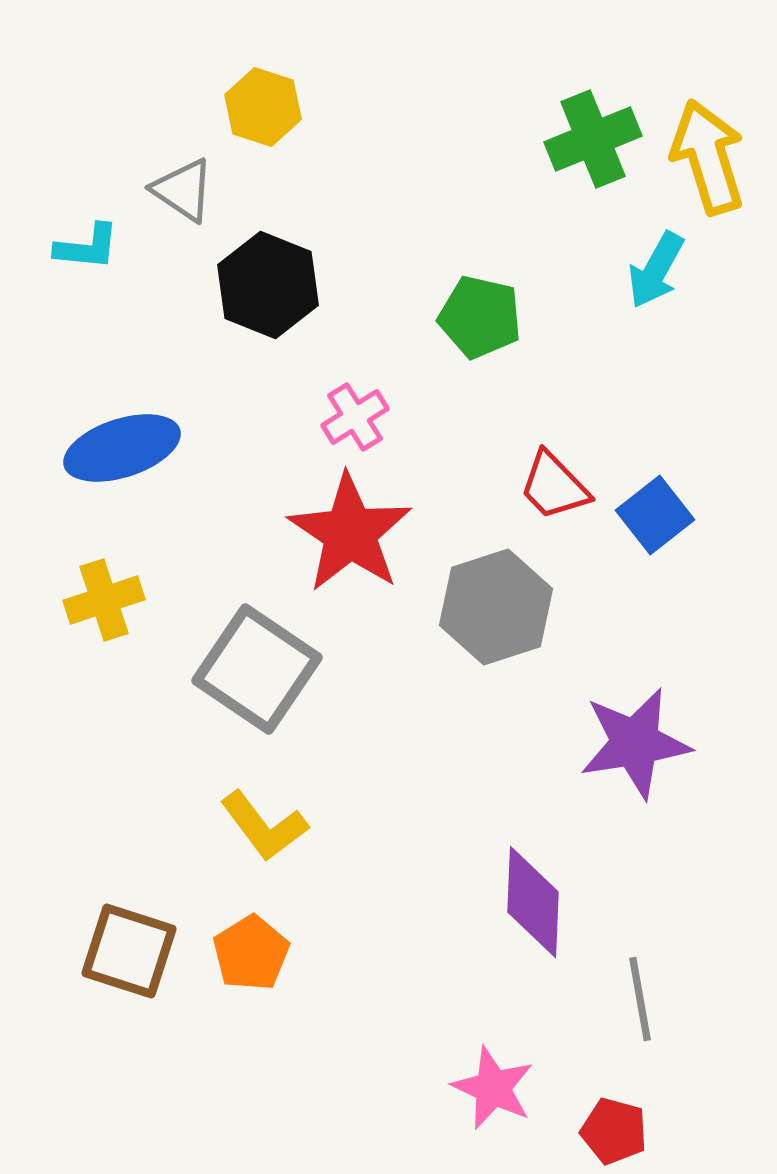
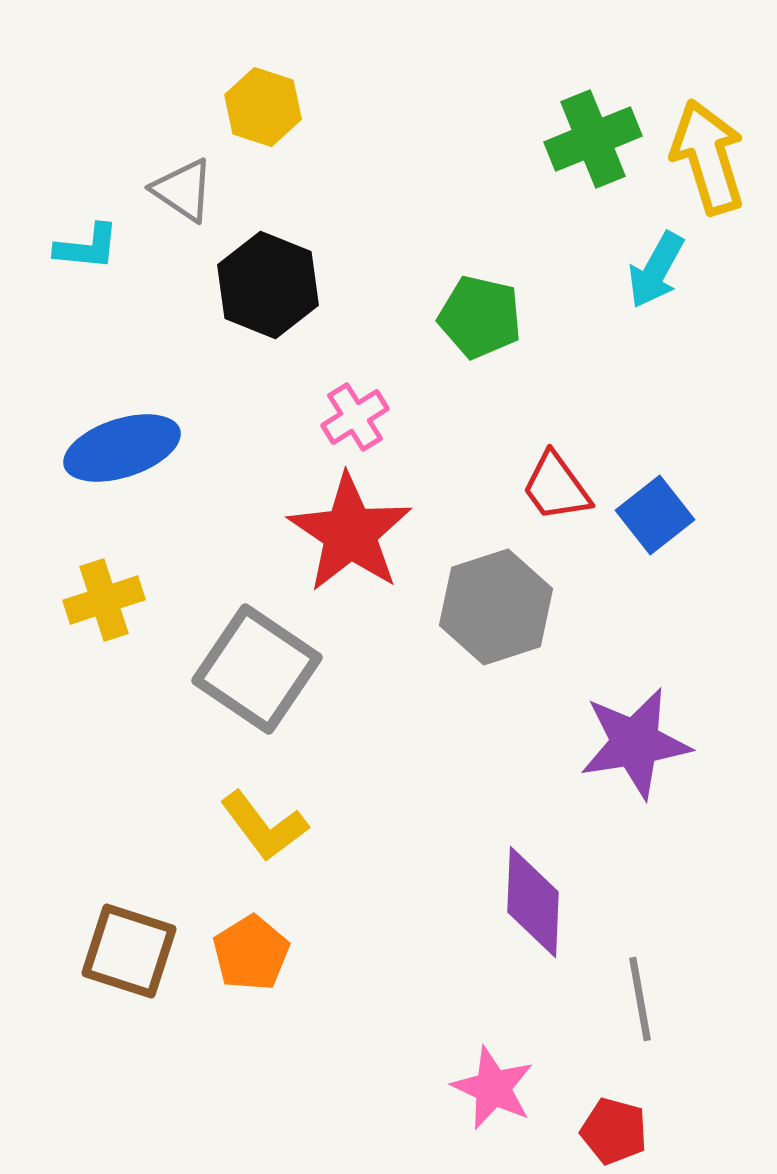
red trapezoid: moved 2 px right, 1 px down; rotated 8 degrees clockwise
